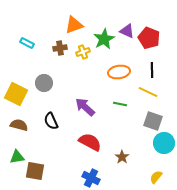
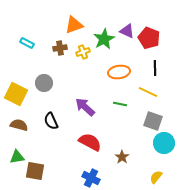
black line: moved 3 px right, 2 px up
